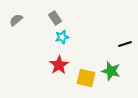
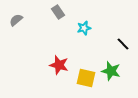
gray rectangle: moved 3 px right, 6 px up
cyan star: moved 22 px right, 9 px up
black line: moved 2 px left; rotated 64 degrees clockwise
red star: rotated 24 degrees counterclockwise
